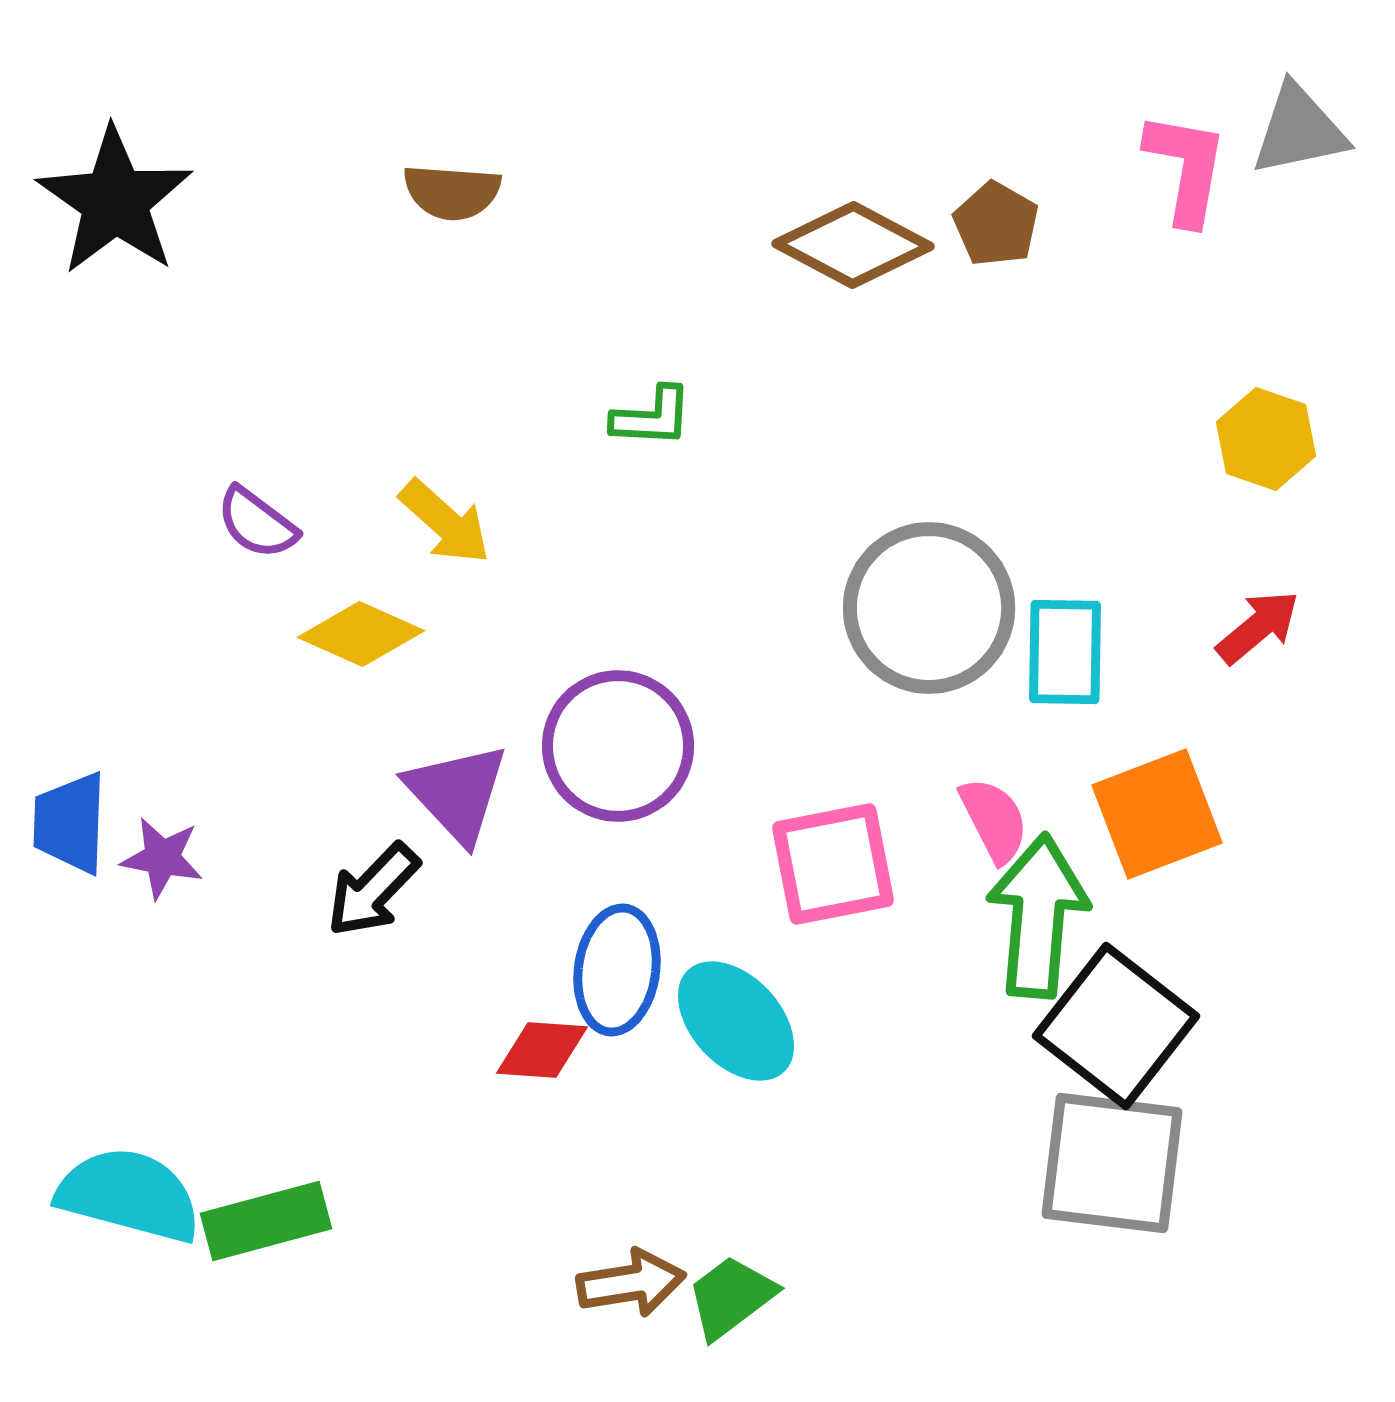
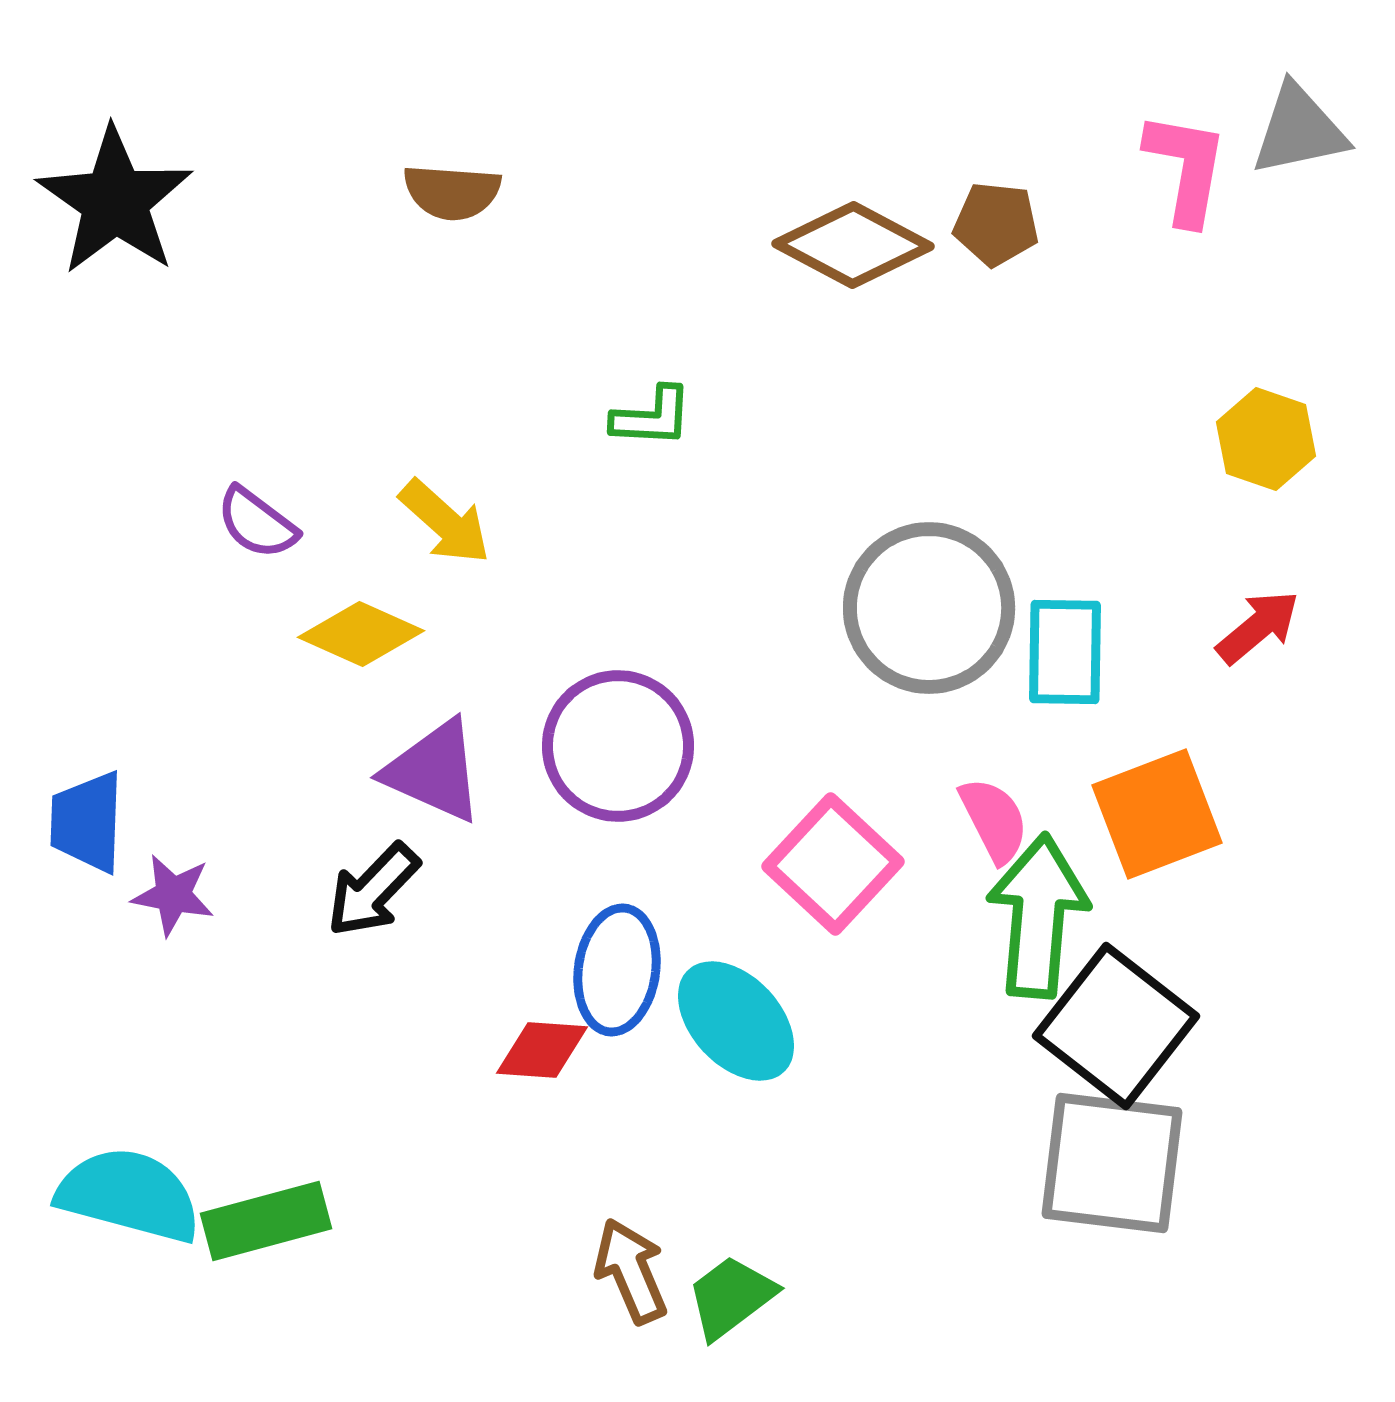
brown pentagon: rotated 24 degrees counterclockwise
purple triangle: moved 23 px left, 22 px up; rotated 23 degrees counterclockwise
blue trapezoid: moved 17 px right, 1 px up
purple star: moved 11 px right, 37 px down
pink square: rotated 36 degrees counterclockwise
brown arrow: moved 12 px up; rotated 104 degrees counterclockwise
